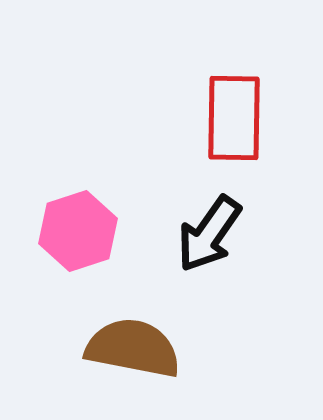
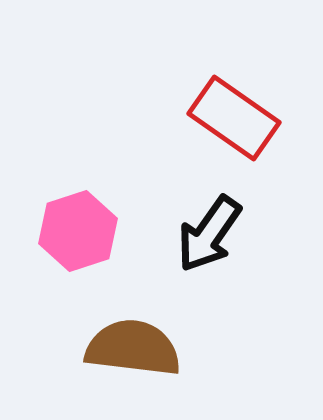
red rectangle: rotated 56 degrees counterclockwise
brown semicircle: rotated 4 degrees counterclockwise
